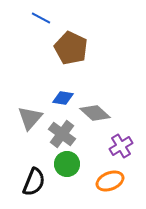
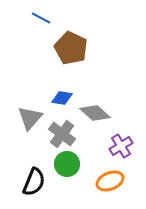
blue diamond: moved 1 px left
